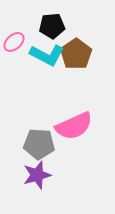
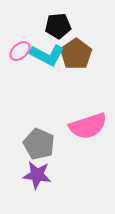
black pentagon: moved 6 px right
pink ellipse: moved 6 px right, 9 px down
pink semicircle: moved 14 px right; rotated 6 degrees clockwise
gray pentagon: rotated 20 degrees clockwise
purple star: rotated 24 degrees clockwise
